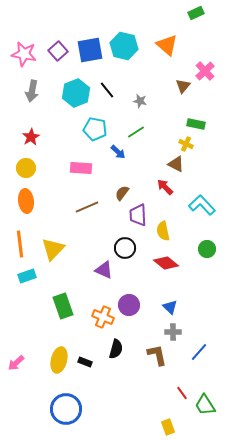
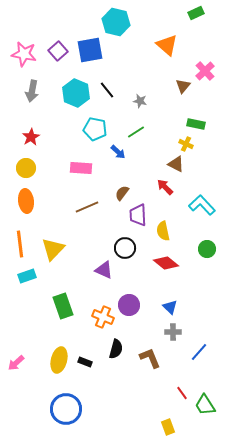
cyan hexagon at (124, 46): moved 8 px left, 24 px up
cyan hexagon at (76, 93): rotated 16 degrees counterclockwise
brown L-shape at (157, 355): moved 7 px left, 3 px down; rotated 10 degrees counterclockwise
